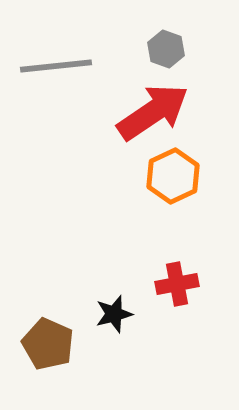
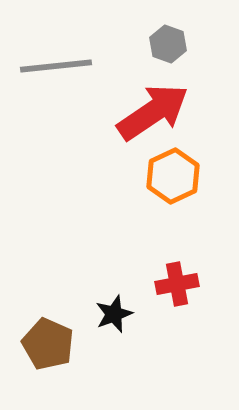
gray hexagon: moved 2 px right, 5 px up
black star: rotated 6 degrees counterclockwise
